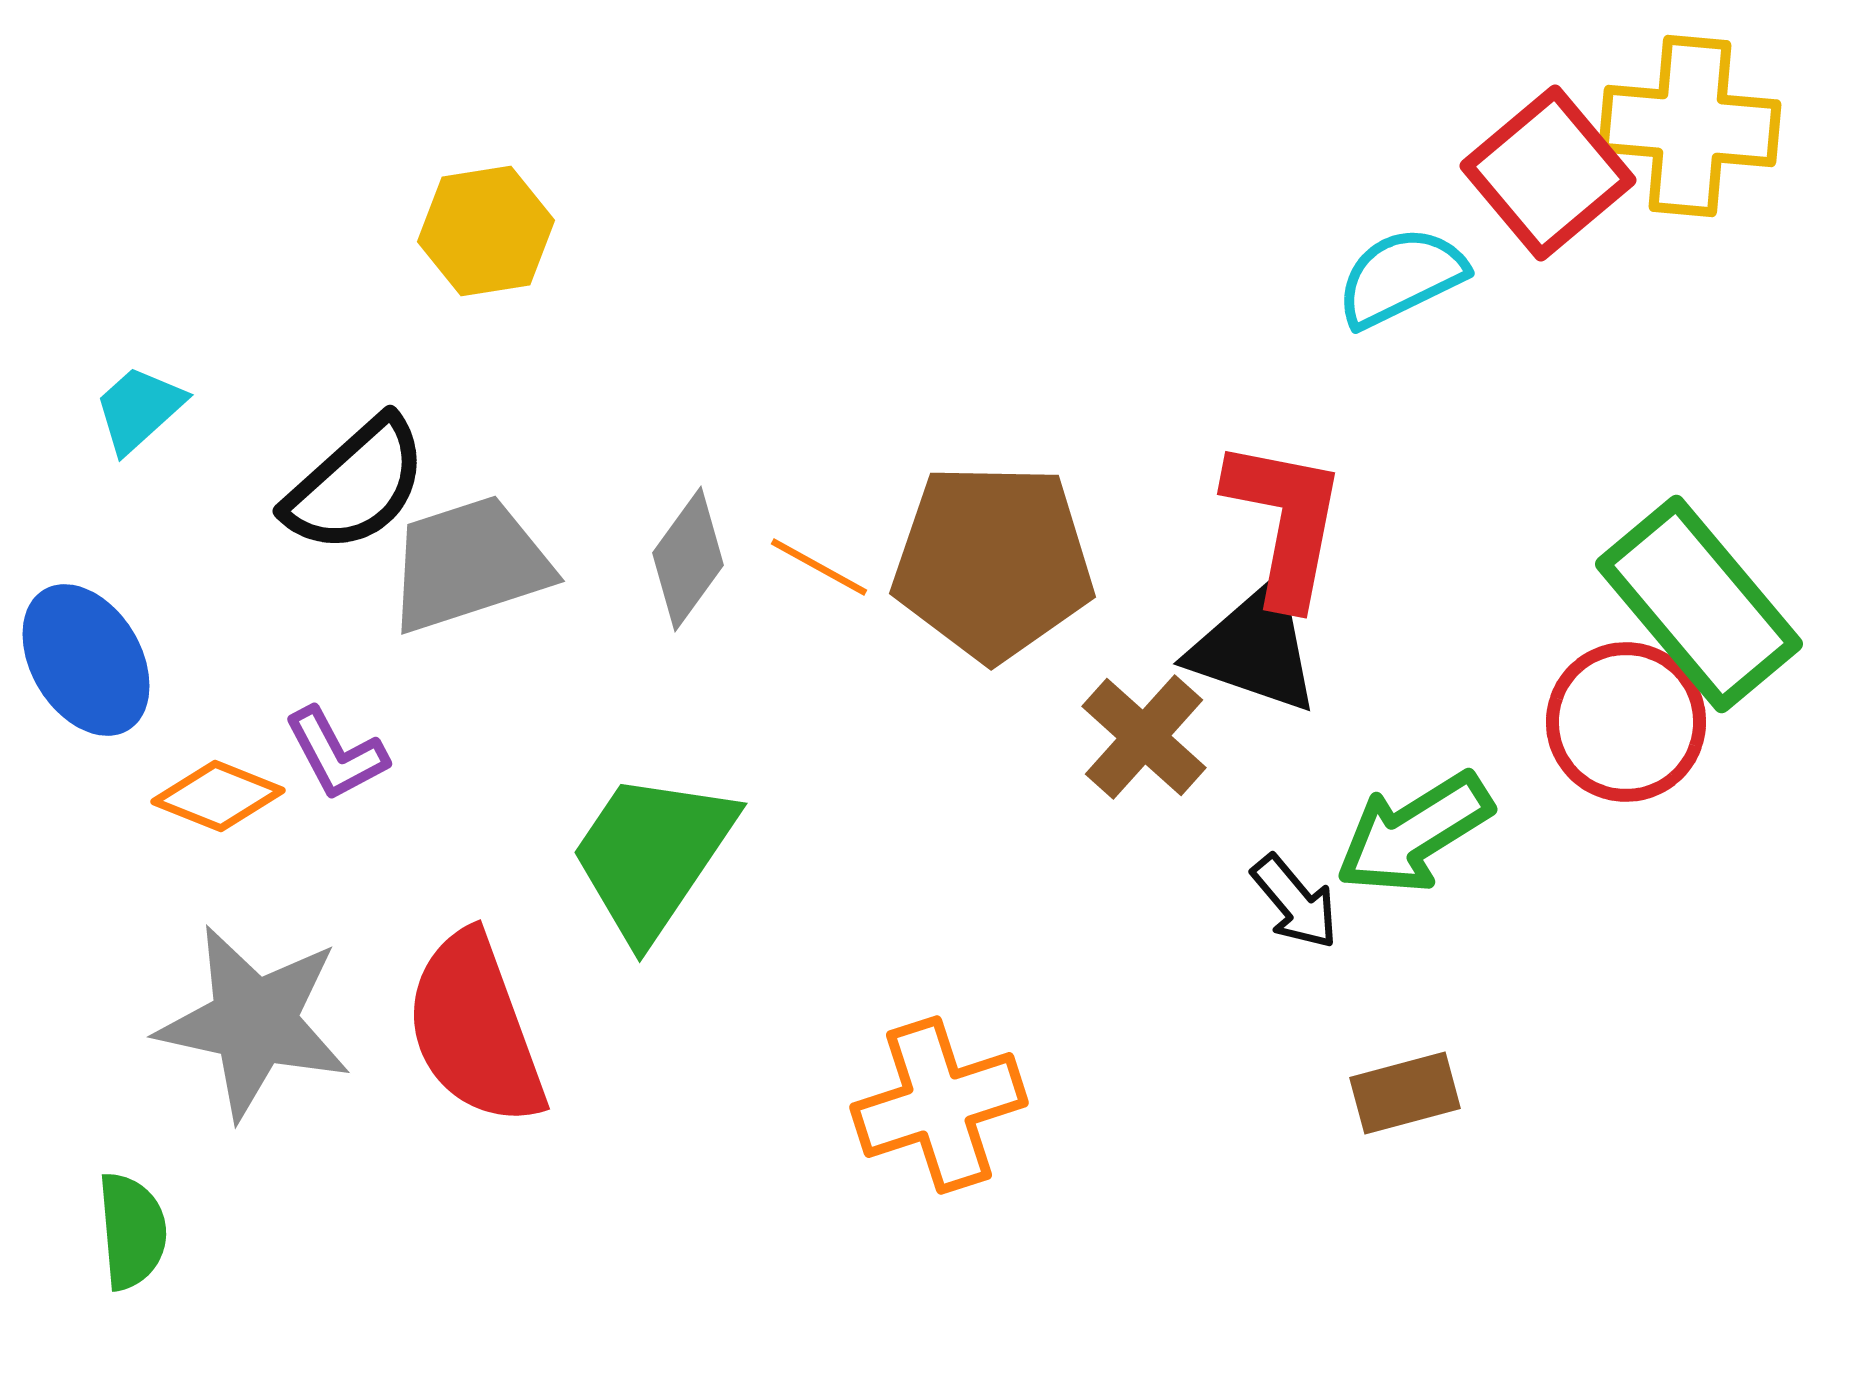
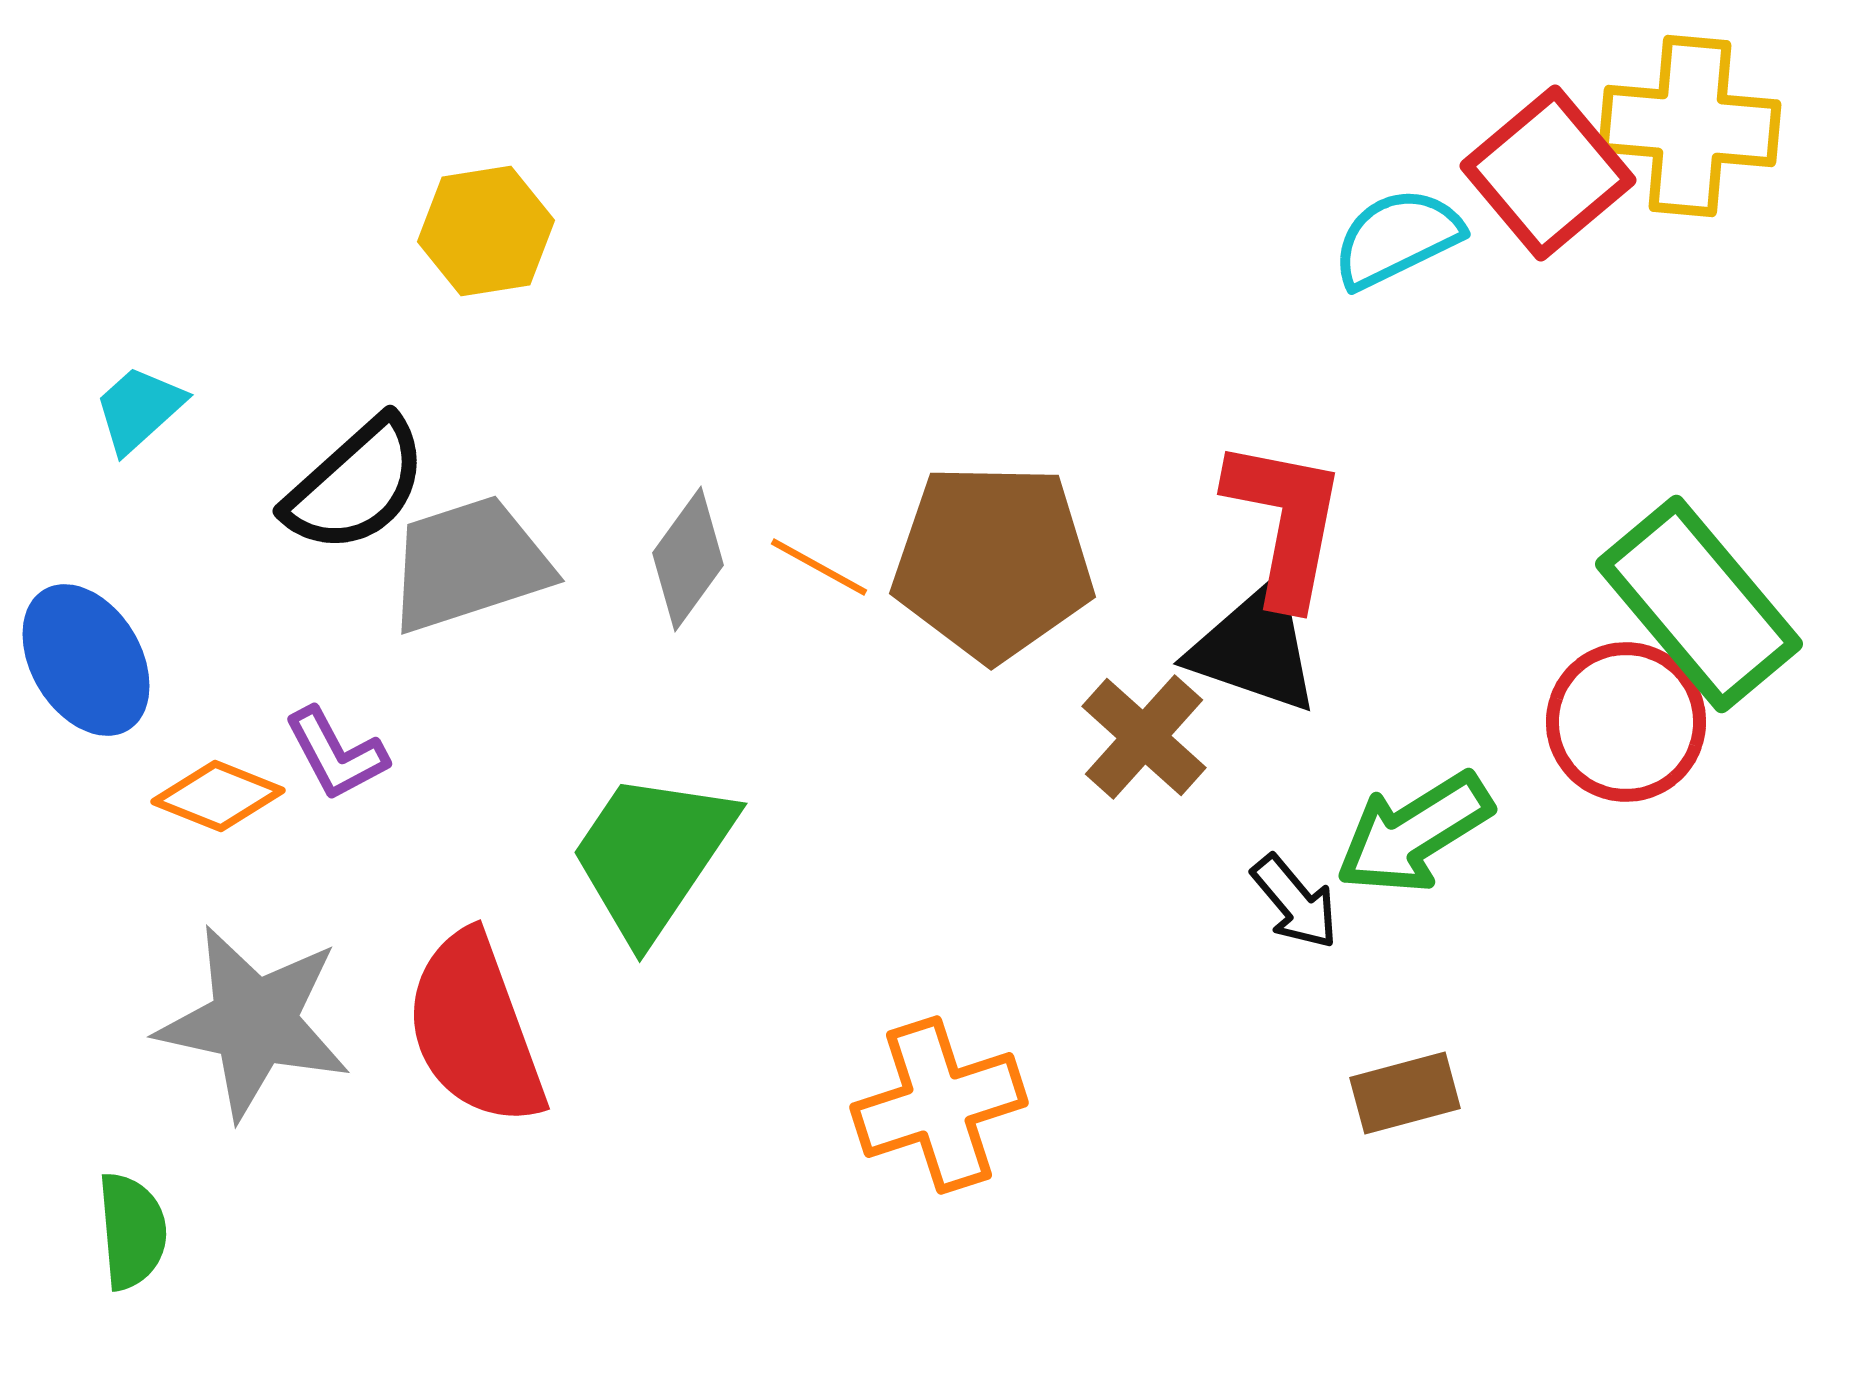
cyan semicircle: moved 4 px left, 39 px up
